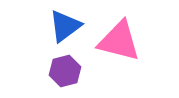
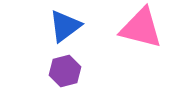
pink triangle: moved 22 px right, 13 px up
